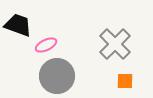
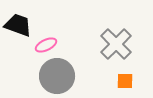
gray cross: moved 1 px right
